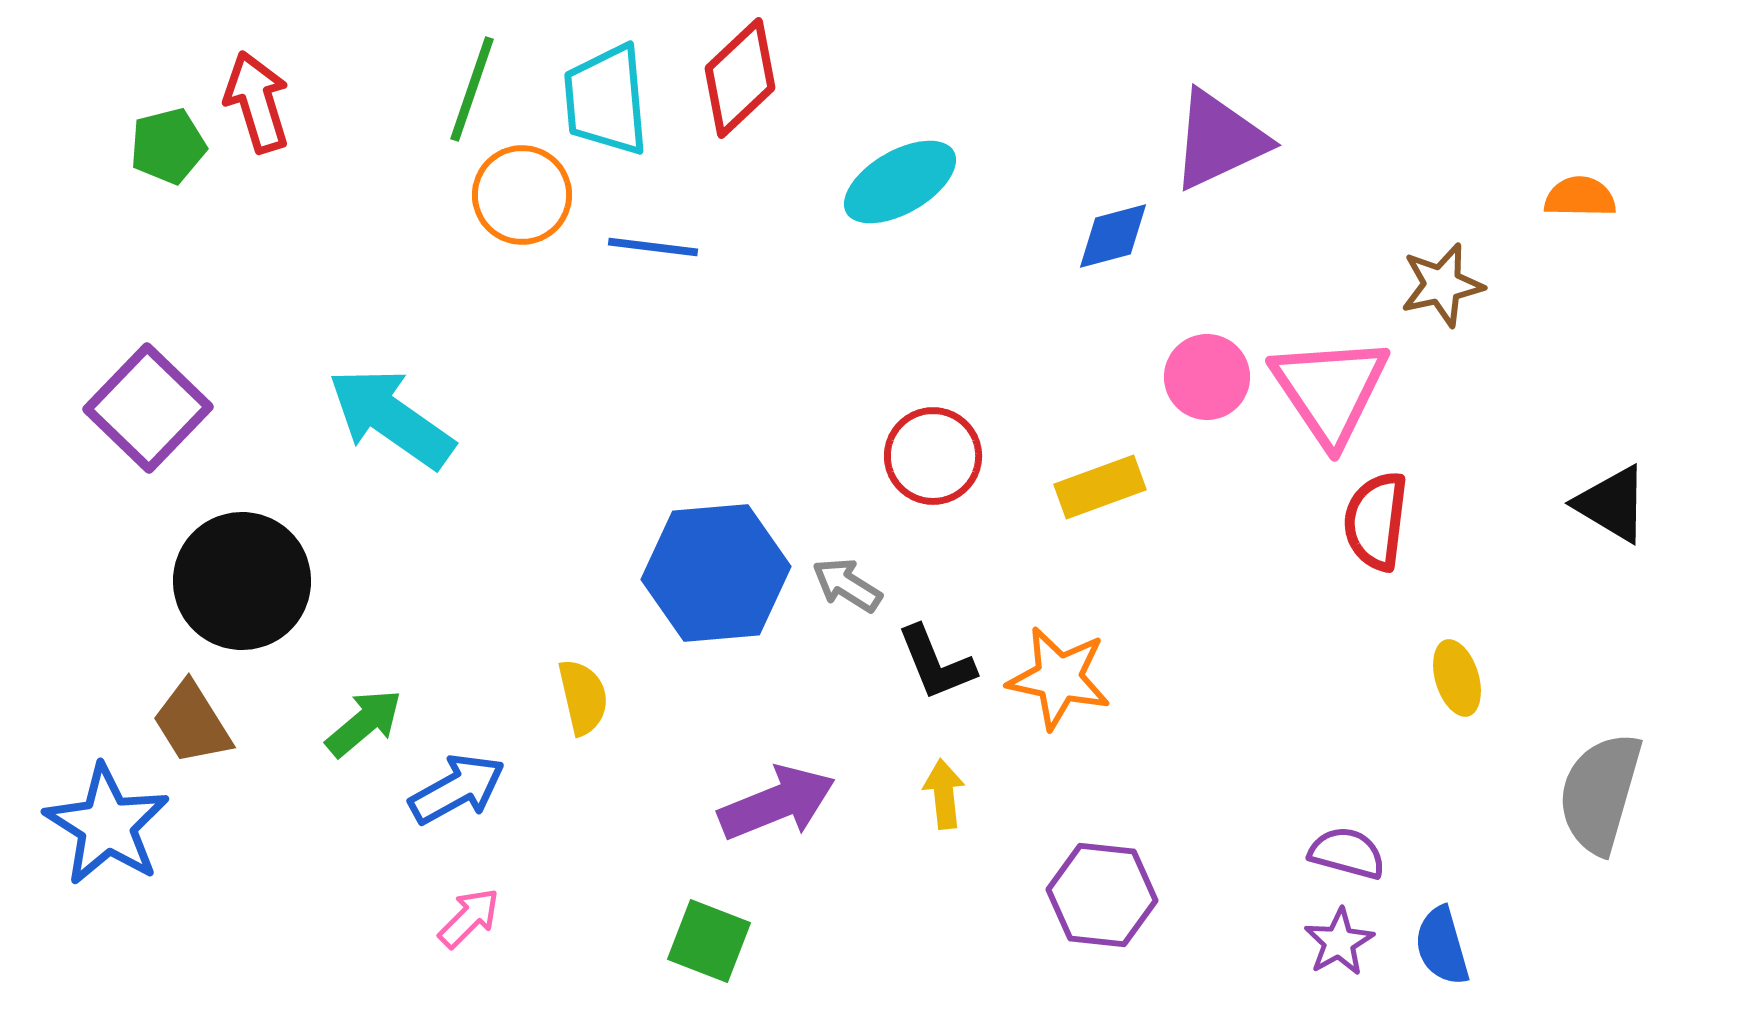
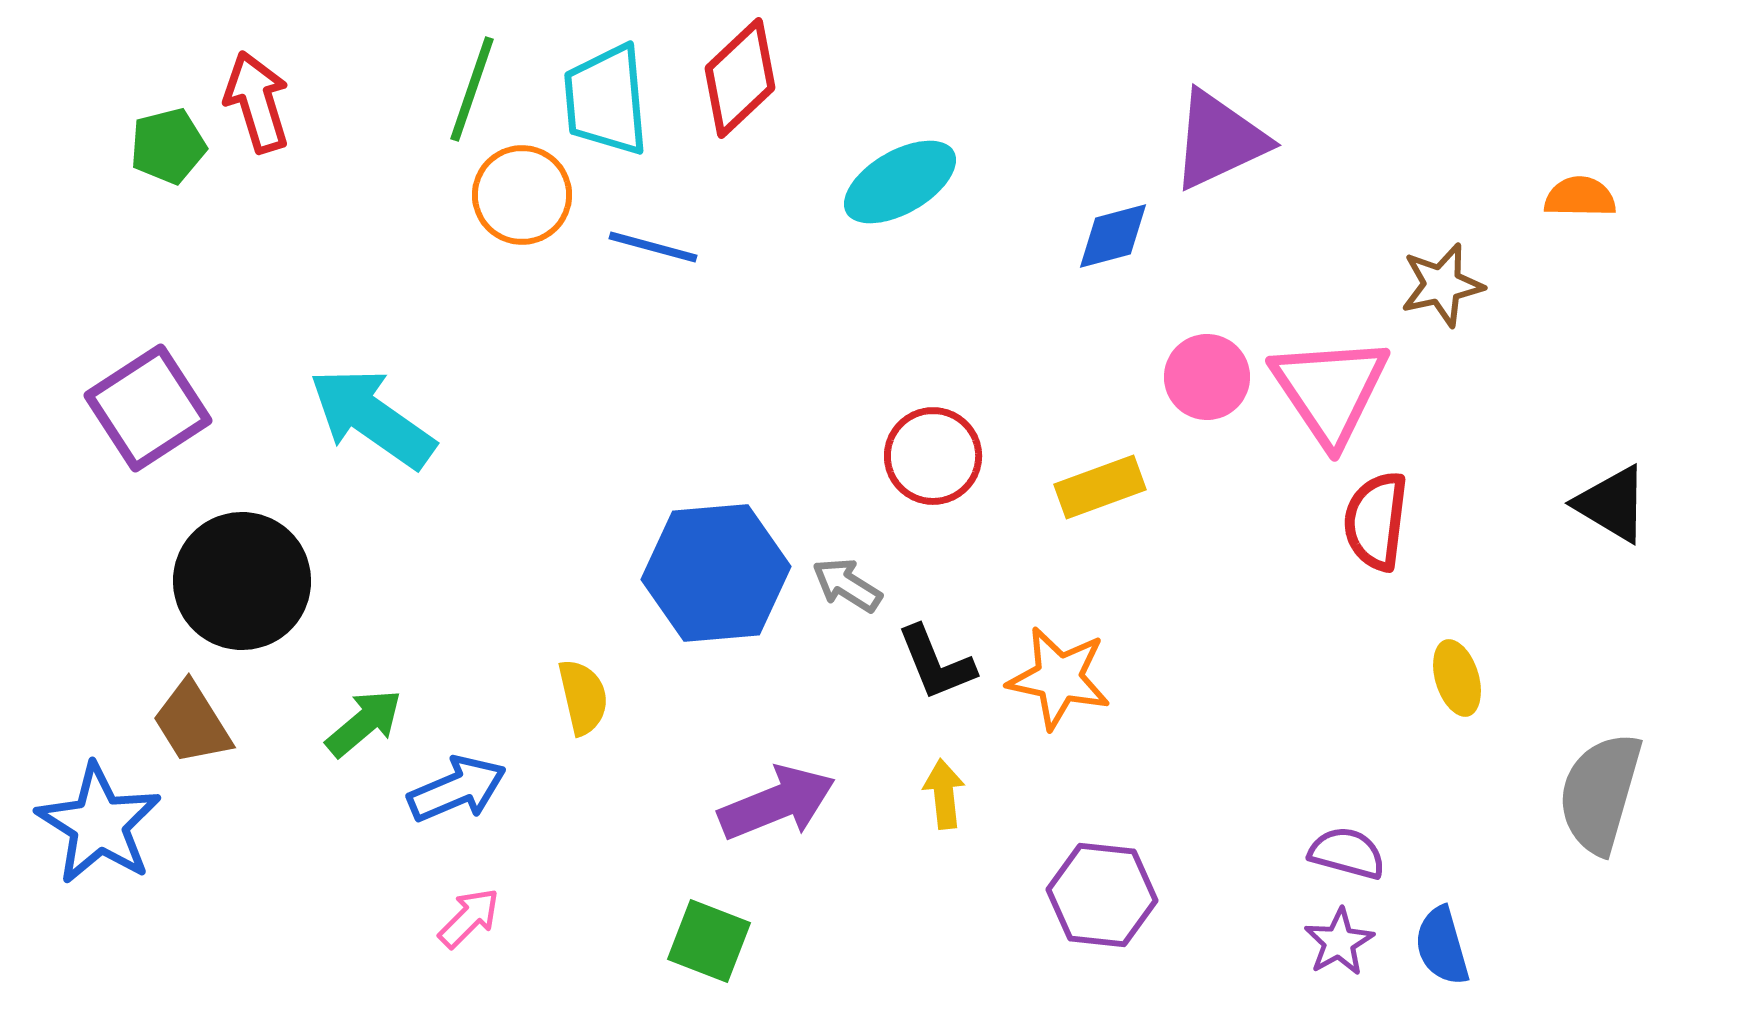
blue line: rotated 8 degrees clockwise
purple square: rotated 13 degrees clockwise
cyan arrow: moved 19 px left
blue arrow: rotated 6 degrees clockwise
blue star: moved 8 px left, 1 px up
